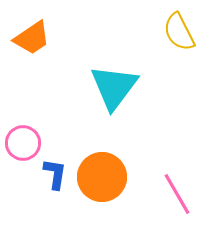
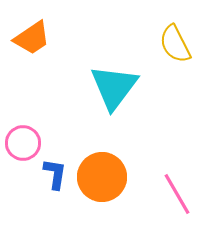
yellow semicircle: moved 4 px left, 12 px down
